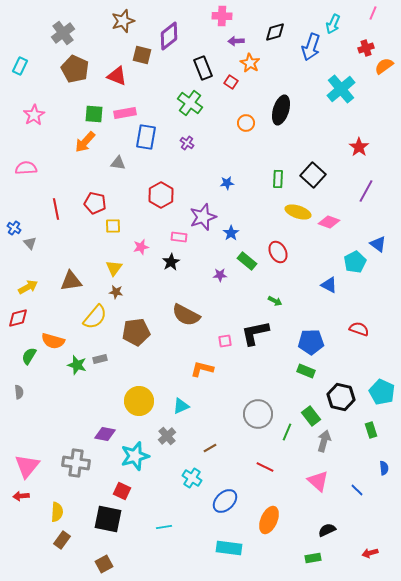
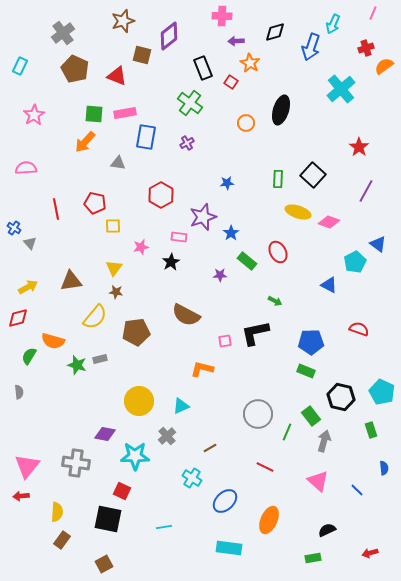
purple cross at (187, 143): rotated 24 degrees clockwise
cyan star at (135, 456): rotated 16 degrees clockwise
